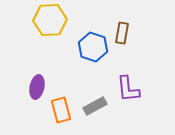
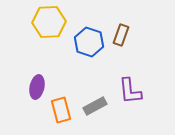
yellow hexagon: moved 1 px left, 2 px down
brown rectangle: moved 1 px left, 2 px down; rotated 10 degrees clockwise
blue hexagon: moved 4 px left, 5 px up
purple L-shape: moved 2 px right, 2 px down
